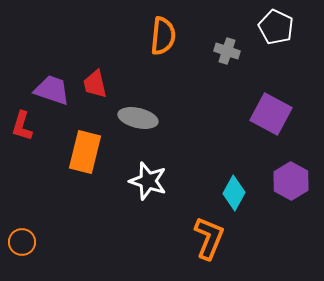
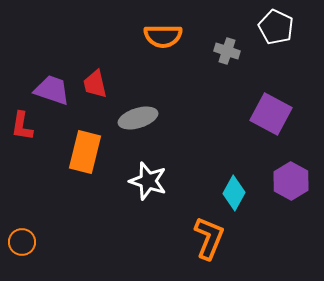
orange semicircle: rotated 84 degrees clockwise
gray ellipse: rotated 30 degrees counterclockwise
red L-shape: rotated 8 degrees counterclockwise
